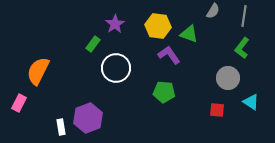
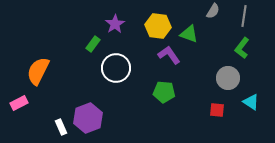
pink rectangle: rotated 36 degrees clockwise
white rectangle: rotated 14 degrees counterclockwise
